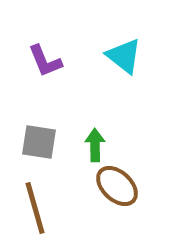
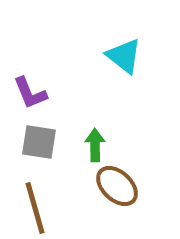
purple L-shape: moved 15 px left, 32 px down
